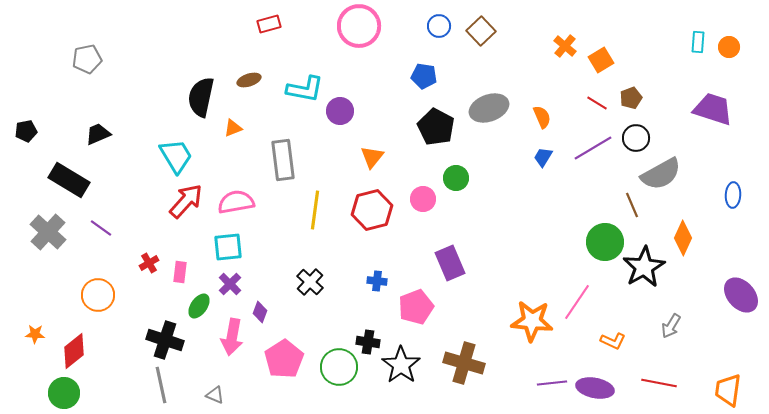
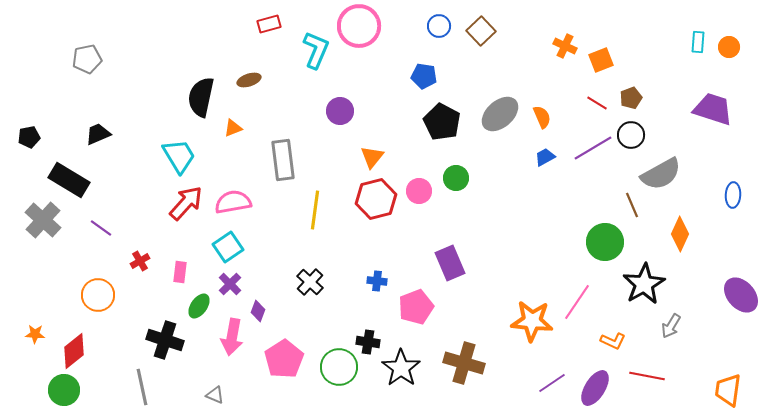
orange cross at (565, 46): rotated 15 degrees counterclockwise
orange square at (601, 60): rotated 10 degrees clockwise
cyan L-shape at (305, 89): moved 11 px right, 39 px up; rotated 78 degrees counterclockwise
gray ellipse at (489, 108): moved 11 px right, 6 px down; rotated 21 degrees counterclockwise
black pentagon at (436, 127): moved 6 px right, 5 px up
black pentagon at (26, 131): moved 3 px right, 6 px down
black circle at (636, 138): moved 5 px left, 3 px up
cyan trapezoid at (176, 156): moved 3 px right
blue trapezoid at (543, 157): moved 2 px right; rotated 30 degrees clockwise
pink circle at (423, 199): moved 4 px left, 8 px up
red arrow at (186, 201): moved 2 px down
pink semicircle at (236, 202): moved 3 px left
red hexagon at (372, 210): moved 4 px right, 11 px up
gray cross at (48, 232): moved 5 px left, 12 px up
orange diamond at (683, 238): moved 3 px left, 4 px up
cyan square at (228, 247): rotated 28 degrees counterclockwise
red cross at (149, 263): moved 9 px left, 2 px up
black star at (644, 267): moved 17 px down
purple diamond at (260, 312): moved 2 px left, 1 px up
black star at (401, 365): moved 3 px down
purple line at (552, 383): rotated 28 degrees counterclockwise
red line at (659, 383): moved 12 px left, 7 px up
gray line at (161, 385): moved 19 px left, 2 px down
purple ellipse at (595, 388): rotated 69 degrees counterclockwise
green circle at (64, 393): moved 3 px up
